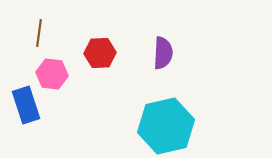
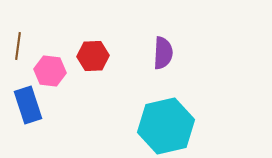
brown line: moved 21 px left, 13 px down
red hexagon: moved 7 px left, 3 px down
pink hexagon: moved 2 px left, 3 px up
blue rectangle: moved 2 px right
